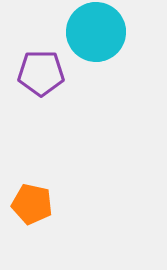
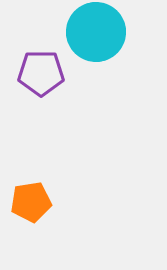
orange pentagon: moved 1 px left, 2 px up; rotated 21 degrees counterclockwise
